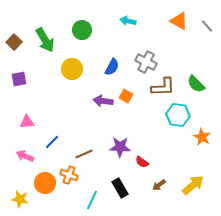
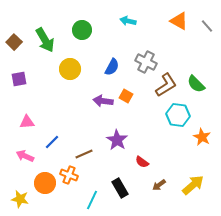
yellow circle: moved 2 px left
brown L-shape: moved 3 px right, 2 px up; rotated 30 degrees counterclockwise
purple star: moved 3 px left, 7 px up; rotated 30 degrees clockwise
